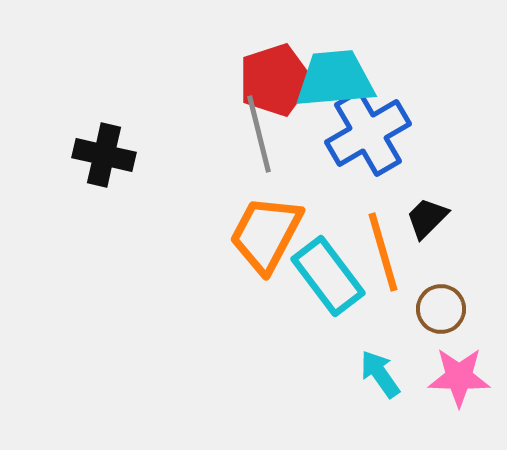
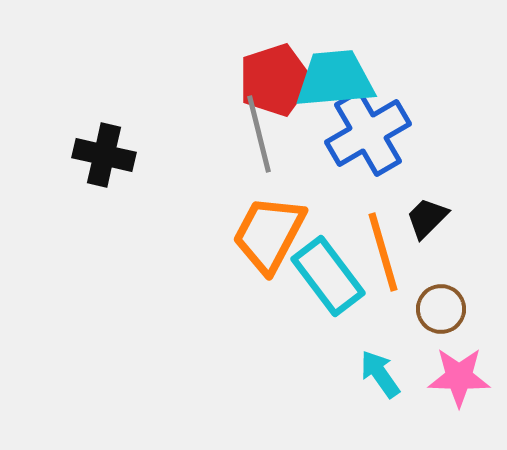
orange trapezoid: moved 3 px right
